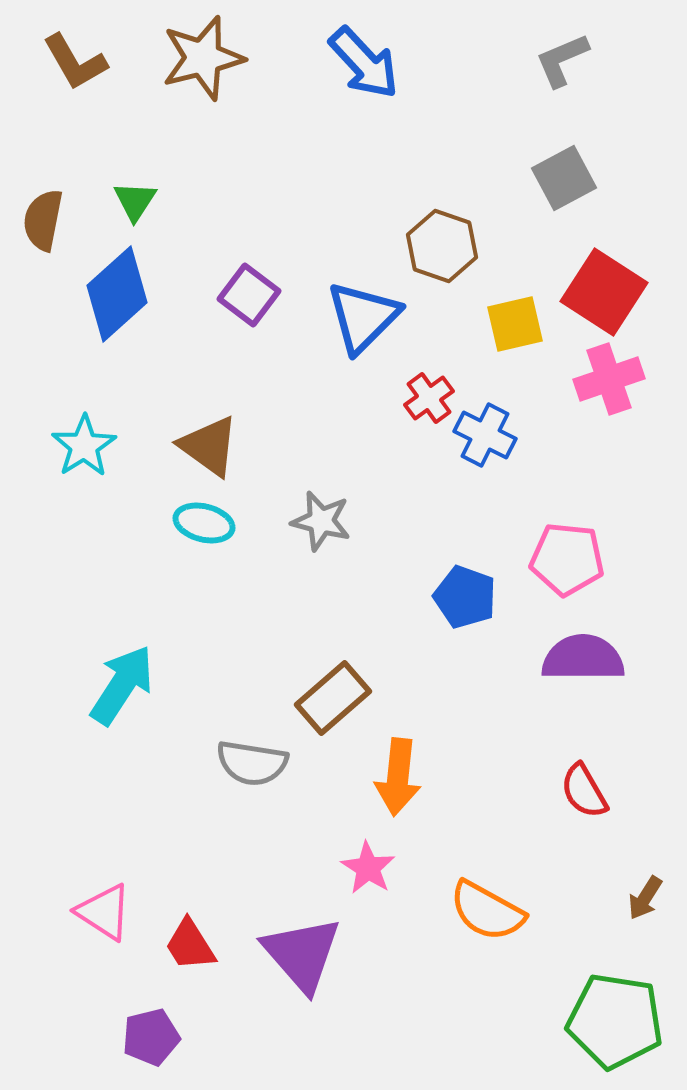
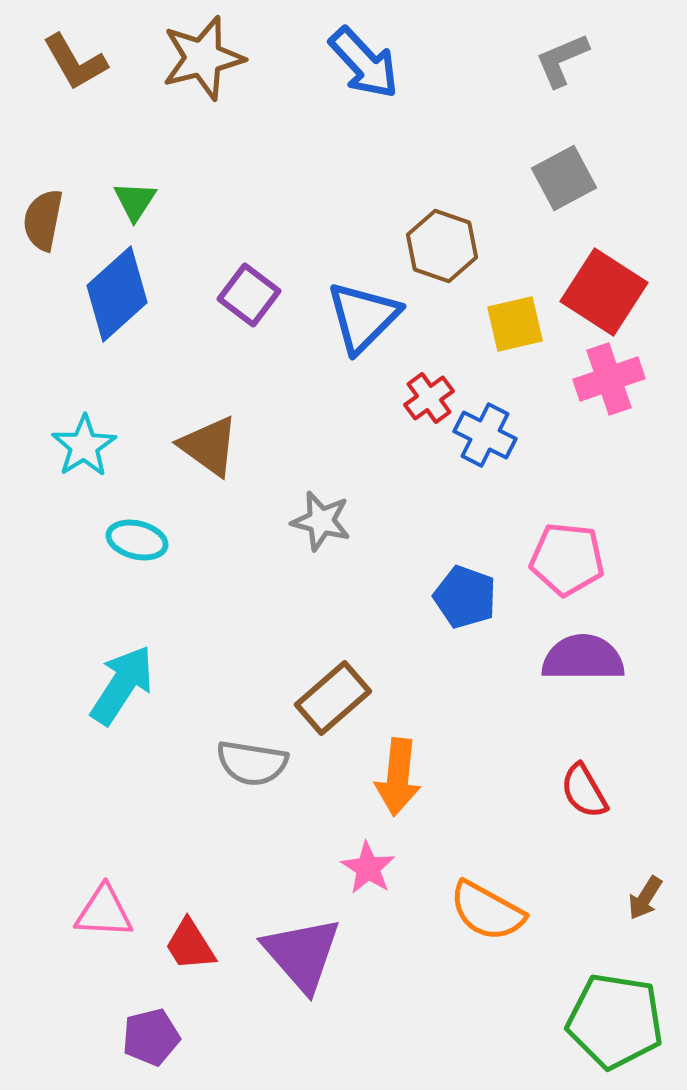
cyan ellipse: moved 67 px left, 17 px down
pink triangle: rotated 30 degrees counterclockwise
